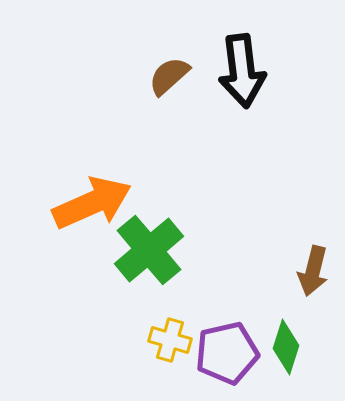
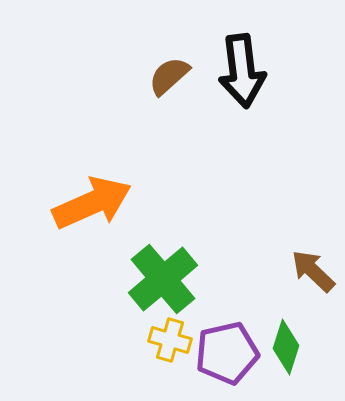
green cross: moved 14 px right, 29 px down
brown arrow: rotated 120 degrees clockwise
